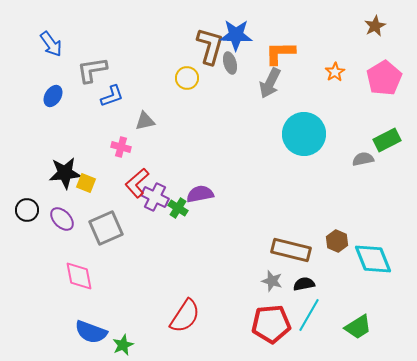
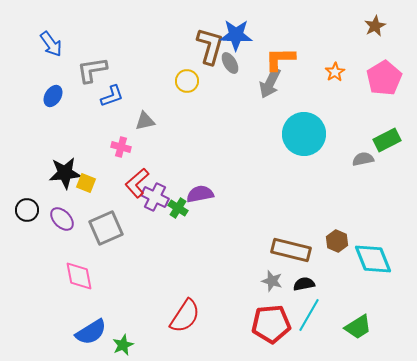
orange L-shape: moved 6 px down
gray ellipse: rotated 15 degrees counterclockwise
yellow circle: moved 3 px down
blue semicircle: rotated 52 degrees counterclockwise
